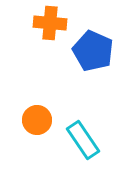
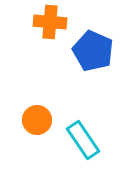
orange cross: moved 1 px up
